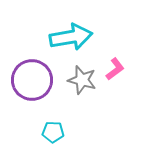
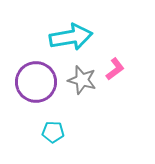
purple circle: moved 4 px right, 2 px down
